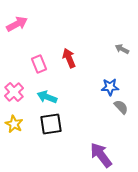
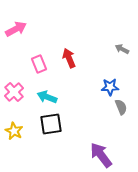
pink arrow: moved 1 px left, 5 px down
gray semicircle: rotated 21 degrees clockwise
yellow star: moved 7 px down
